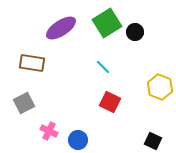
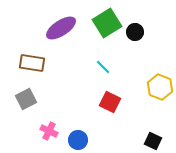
gray square: moved 2 px right, 4 px up
